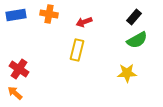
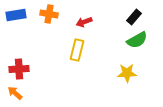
red cross: rotated 36 degrees counterclockwise
